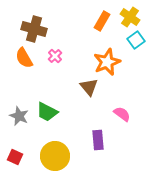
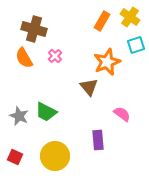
cyan square: moved 5 px down; rotated 18 degrees clockwise
green trapezoid: moved 1 px left
